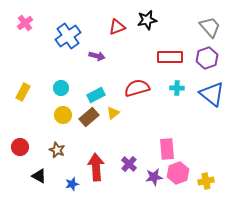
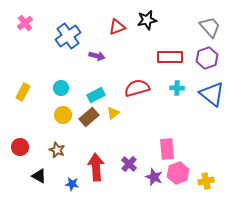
purple star: rotated 30 degrees clockwise
blue star: rotated 24 degrees clockwise
